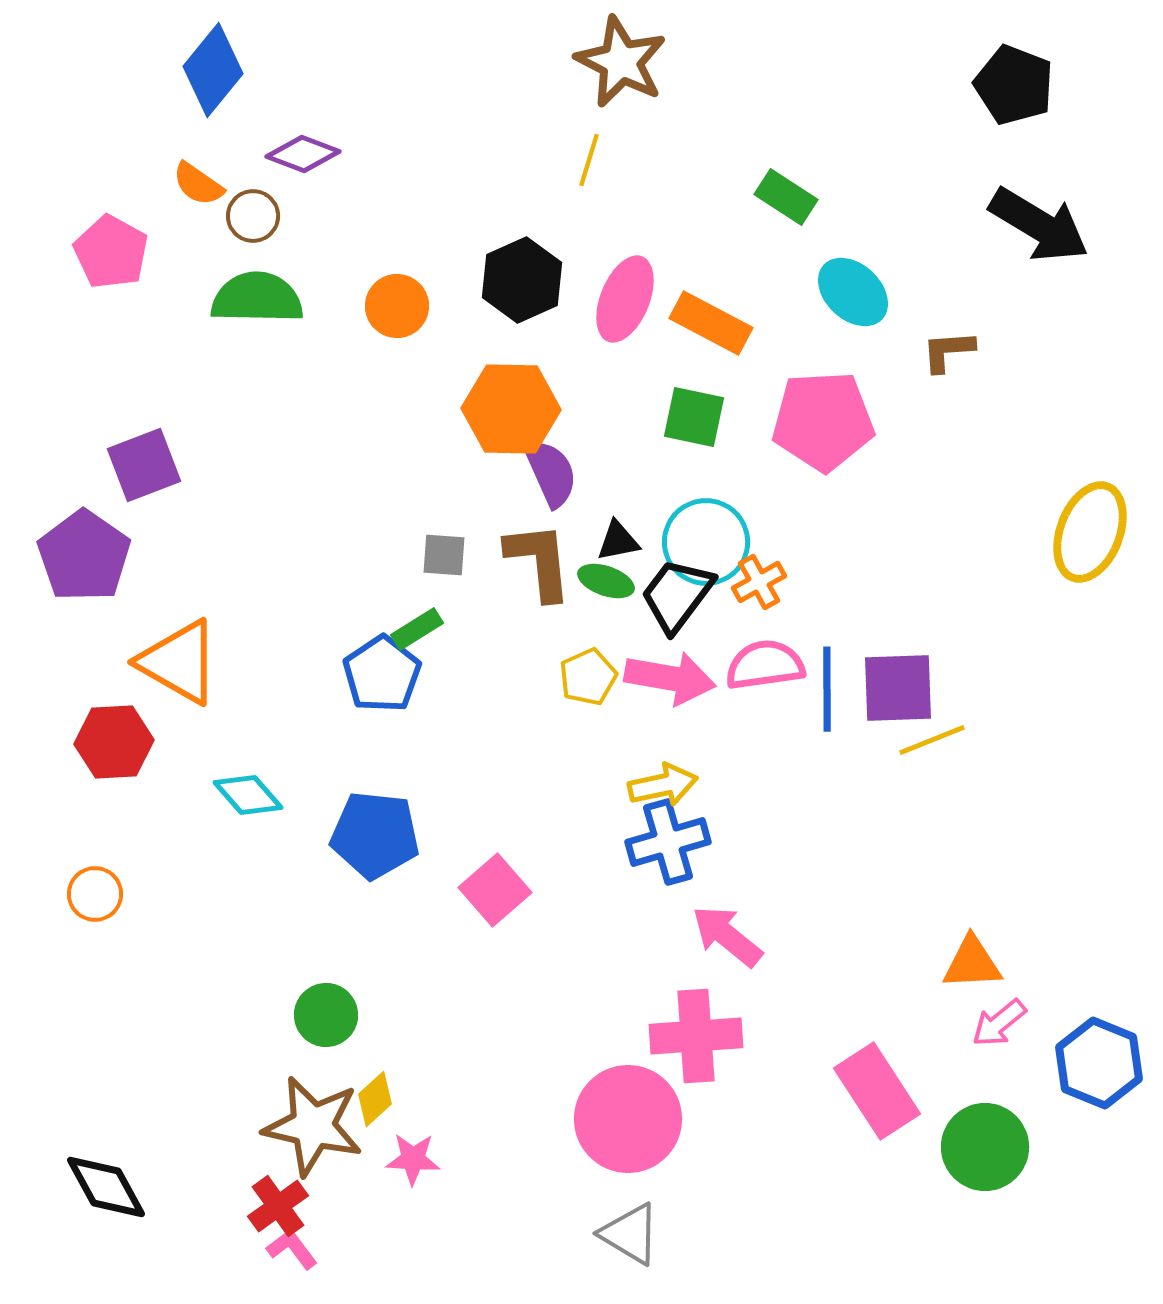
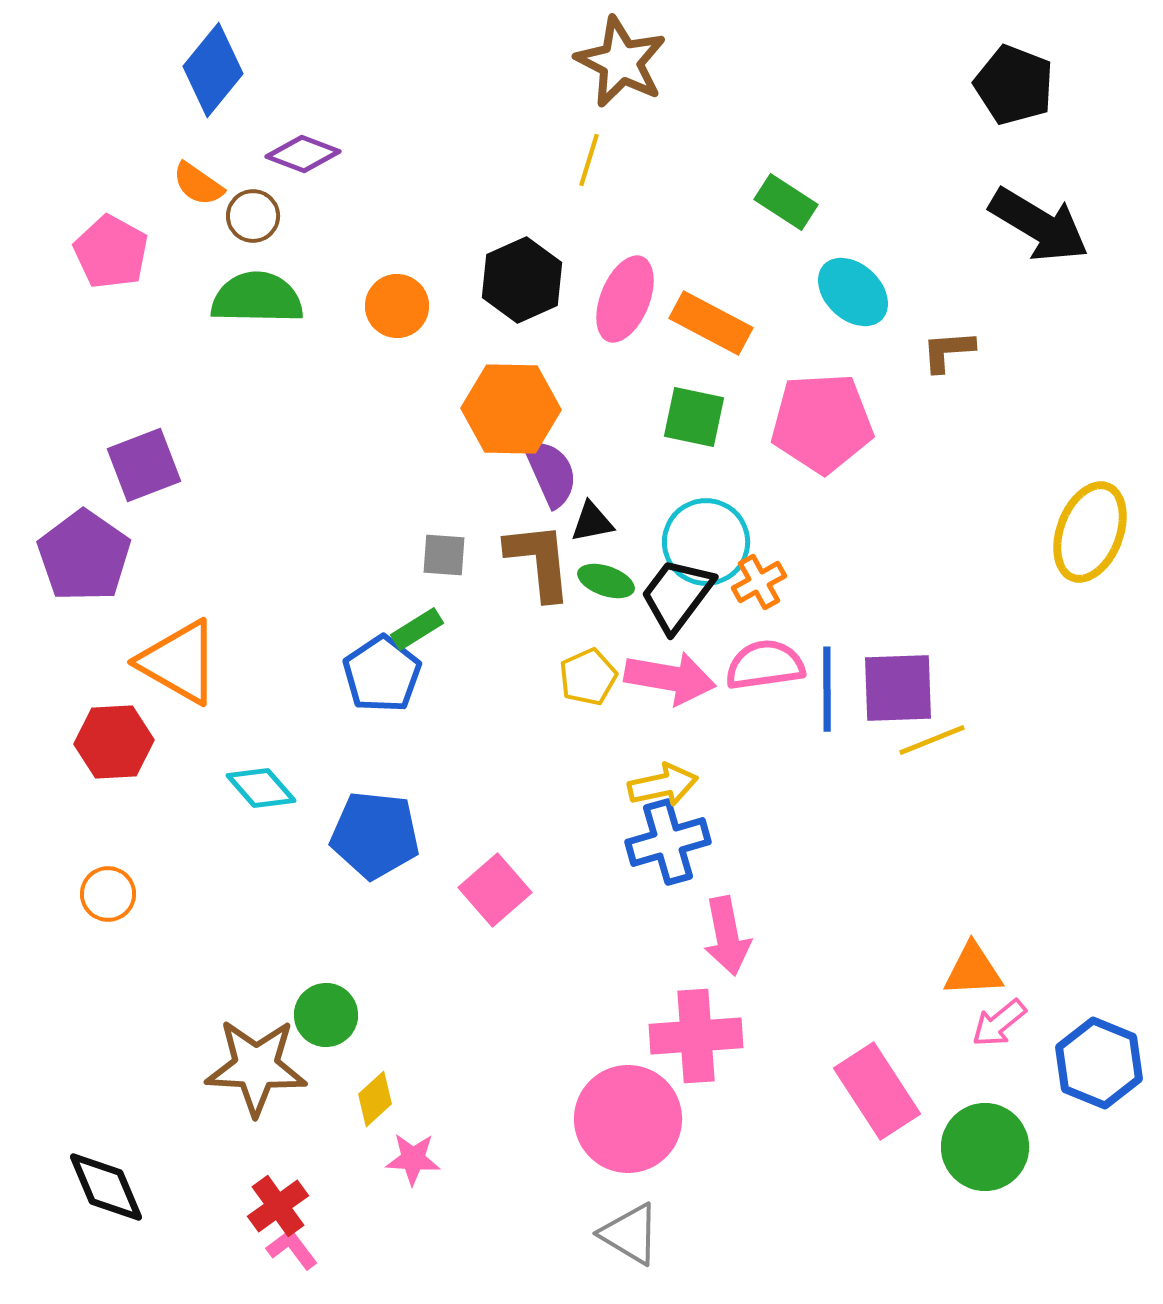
green rectangle at (786, 197): moved 5 px down
pink pentagon at (823, 421): moved 1 px left, 2 px down
black triangle at (618, 541): moved 26 px left, 19 px up
cyan diamond at (248, 795): moved 13 px right, 7 px up
orange circle at (95, 894): moved 13 px right
pink arrow at (727, 936): rotated 140 degrees counterclockwise
orange triangle at (972, 963): moved 1 px right, 7 px down
brown star at (313, 1126): moved 57 px left, 59 px up; rotated 10 degrees counterclockwise
black diamond at (106, 1187): rotated 6 degrees clockwise
